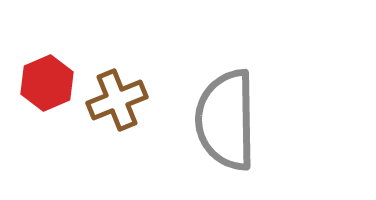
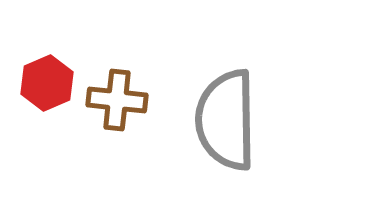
brown cross: rotated 28 degrees clockwise
